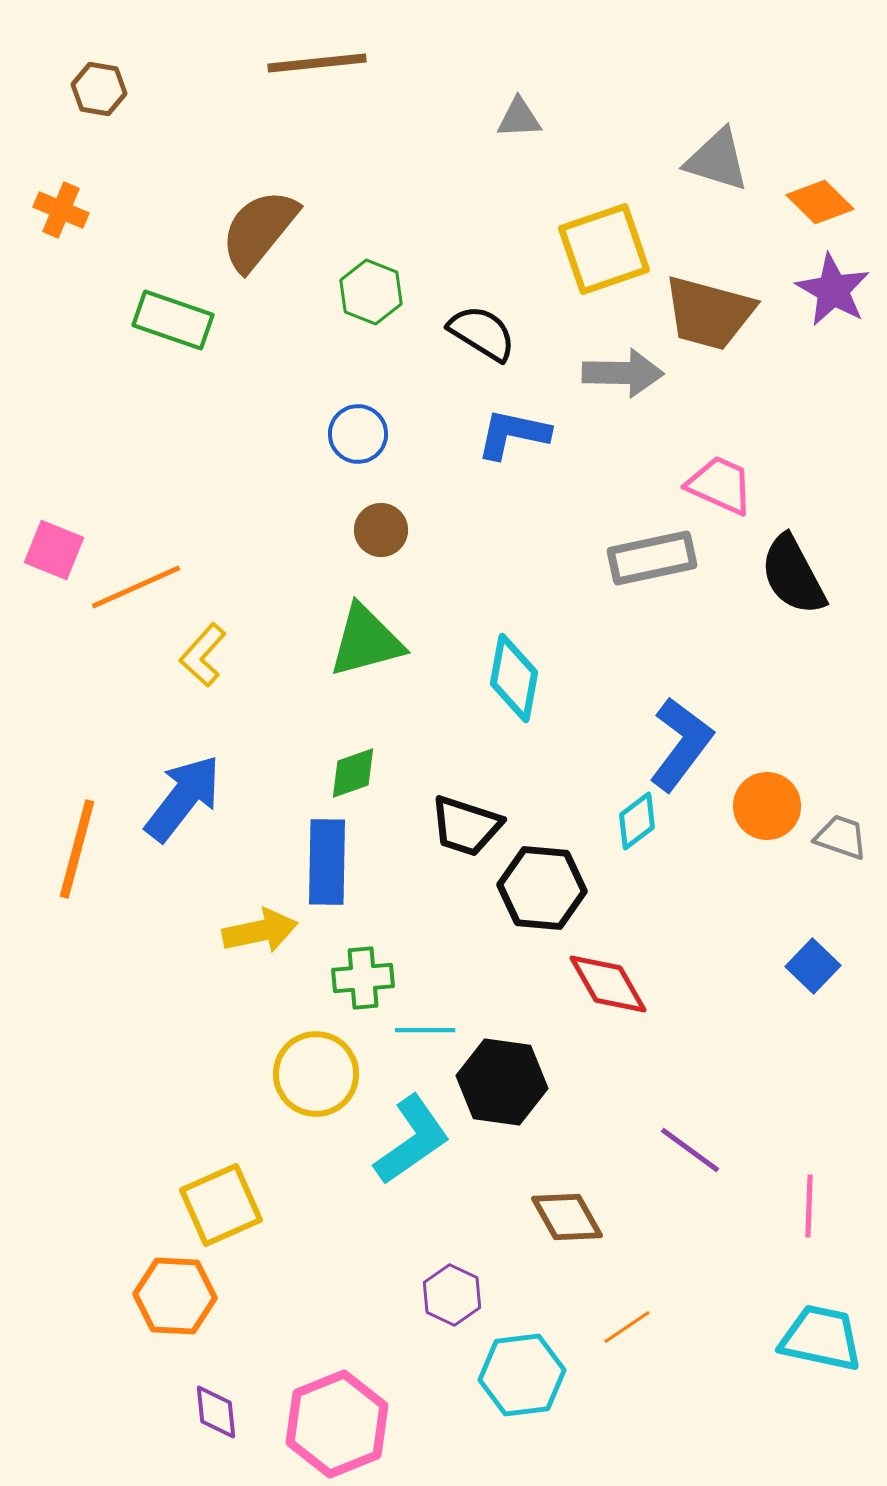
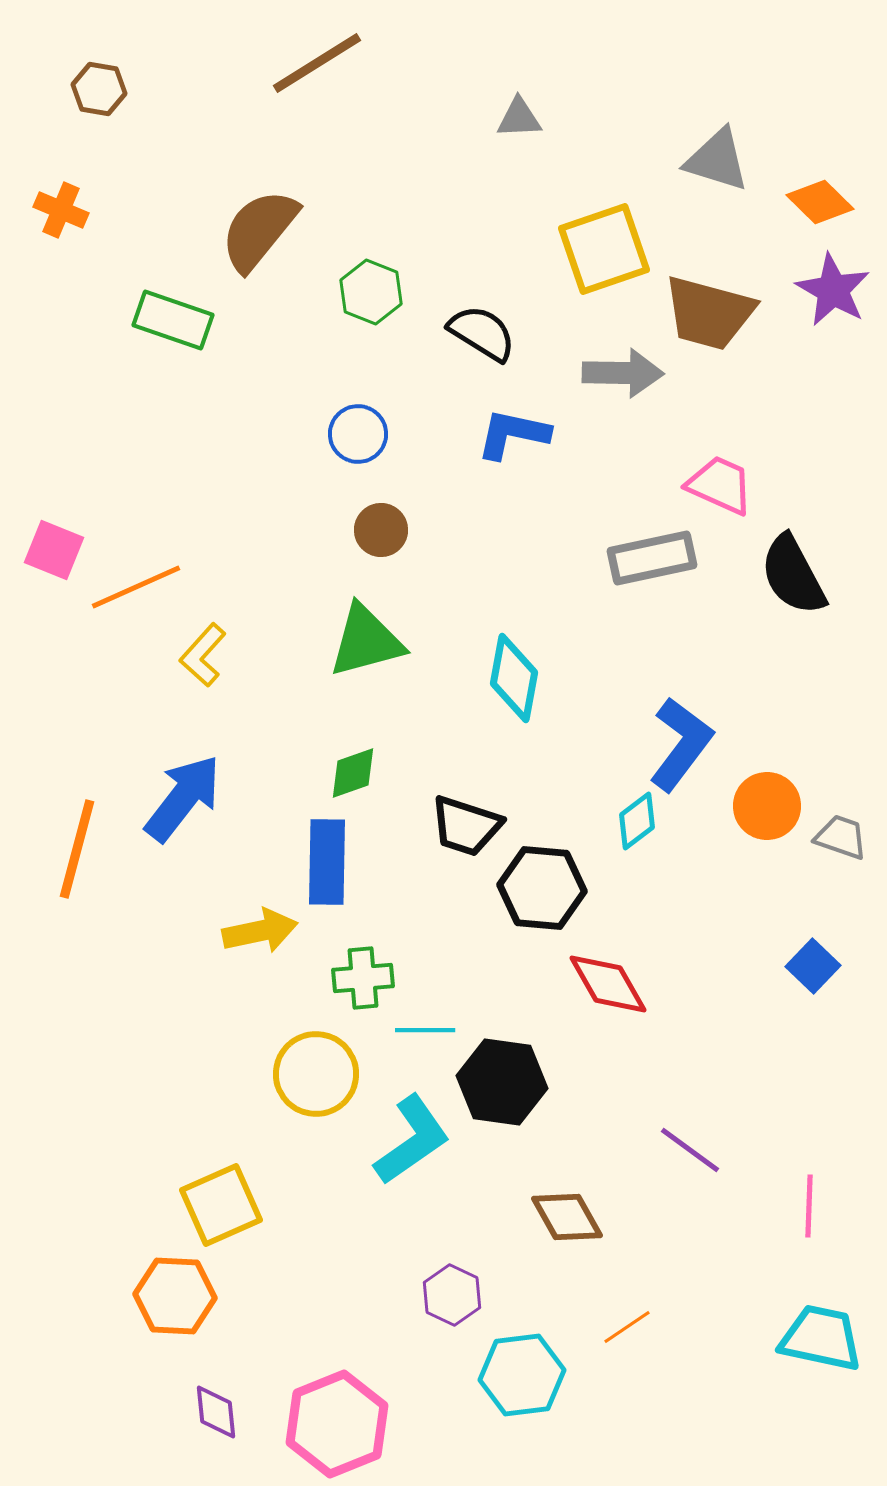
brown line at (317, 63): rotated 26 degrees counterclockwise
